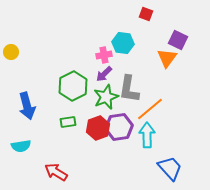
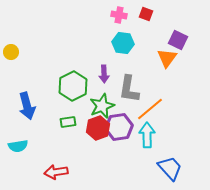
pink cross: moved 15 px right, 40 px up; rotated 21 degrees clockwise
purple arrow: rotated 48 degrees counterclockwise
green star: moved 4 px left, 9 px down
cyan semicircle: moved 3 px left
red arrow: rotated 40 degrees counterclockwise
